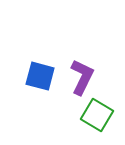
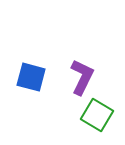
blue square: moved 9 px left, 1 px down
